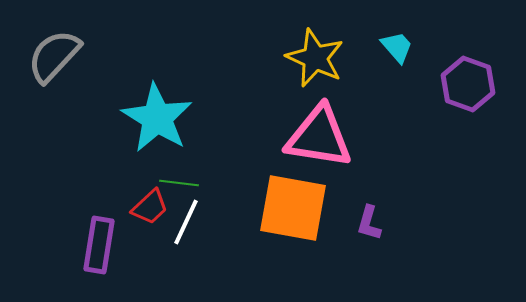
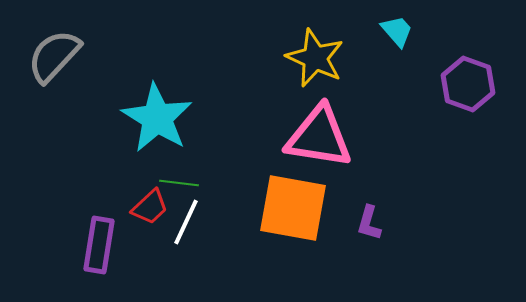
cyan trapezoid: moved 16 px up
